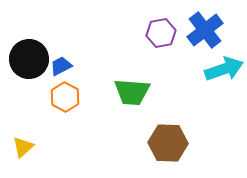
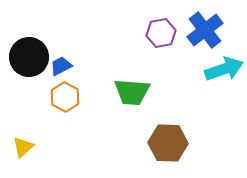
black circle: moved 2 px up
